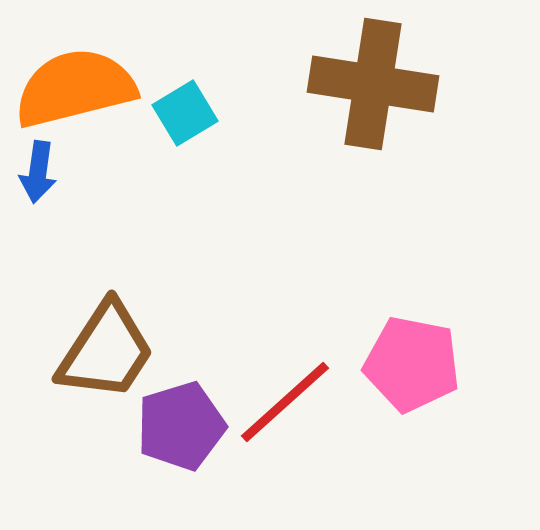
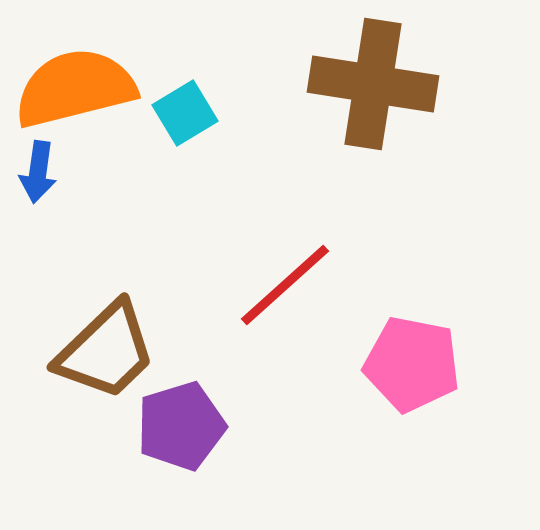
brown trapezoid: rotated 13 degrees clockwise
red line: moved 117 px up
